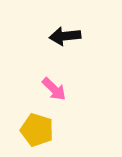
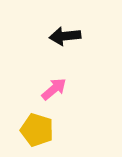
pink arrow: rotated 84 degrees counterclockwise
